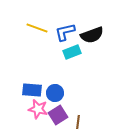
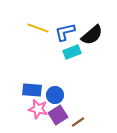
yellow line: moved 1 px right
black semicircle: rotated 20 degrees counterclockwise
blue circle: moved 2 px down
brown line: rotated 48 degrees clockwise
